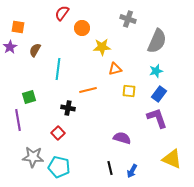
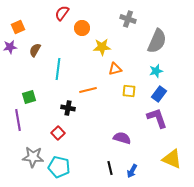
orange square: rotated 32 degrees counterclockwise
purple star: rotated 24 degrees clockwise
